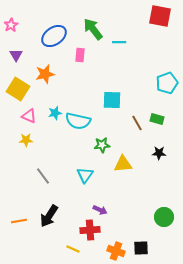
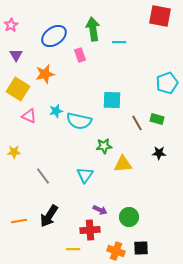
green arrow: rotated 30 degrees clockwise
pink rectangle: rotated 24 degrees counterclockwise
cyan star: moved 1 px right, 2 px up
cyan semicircle: moved 1 px right
yellow star: moved 12 px left, 12 px down
green star: moved 2 px right, 1 px down
green circle: moved 35 px left
yellow line: rotated 24 degrees counterclockwise
